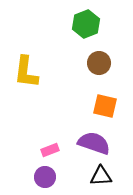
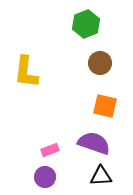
brown circle: moved 1 px right
